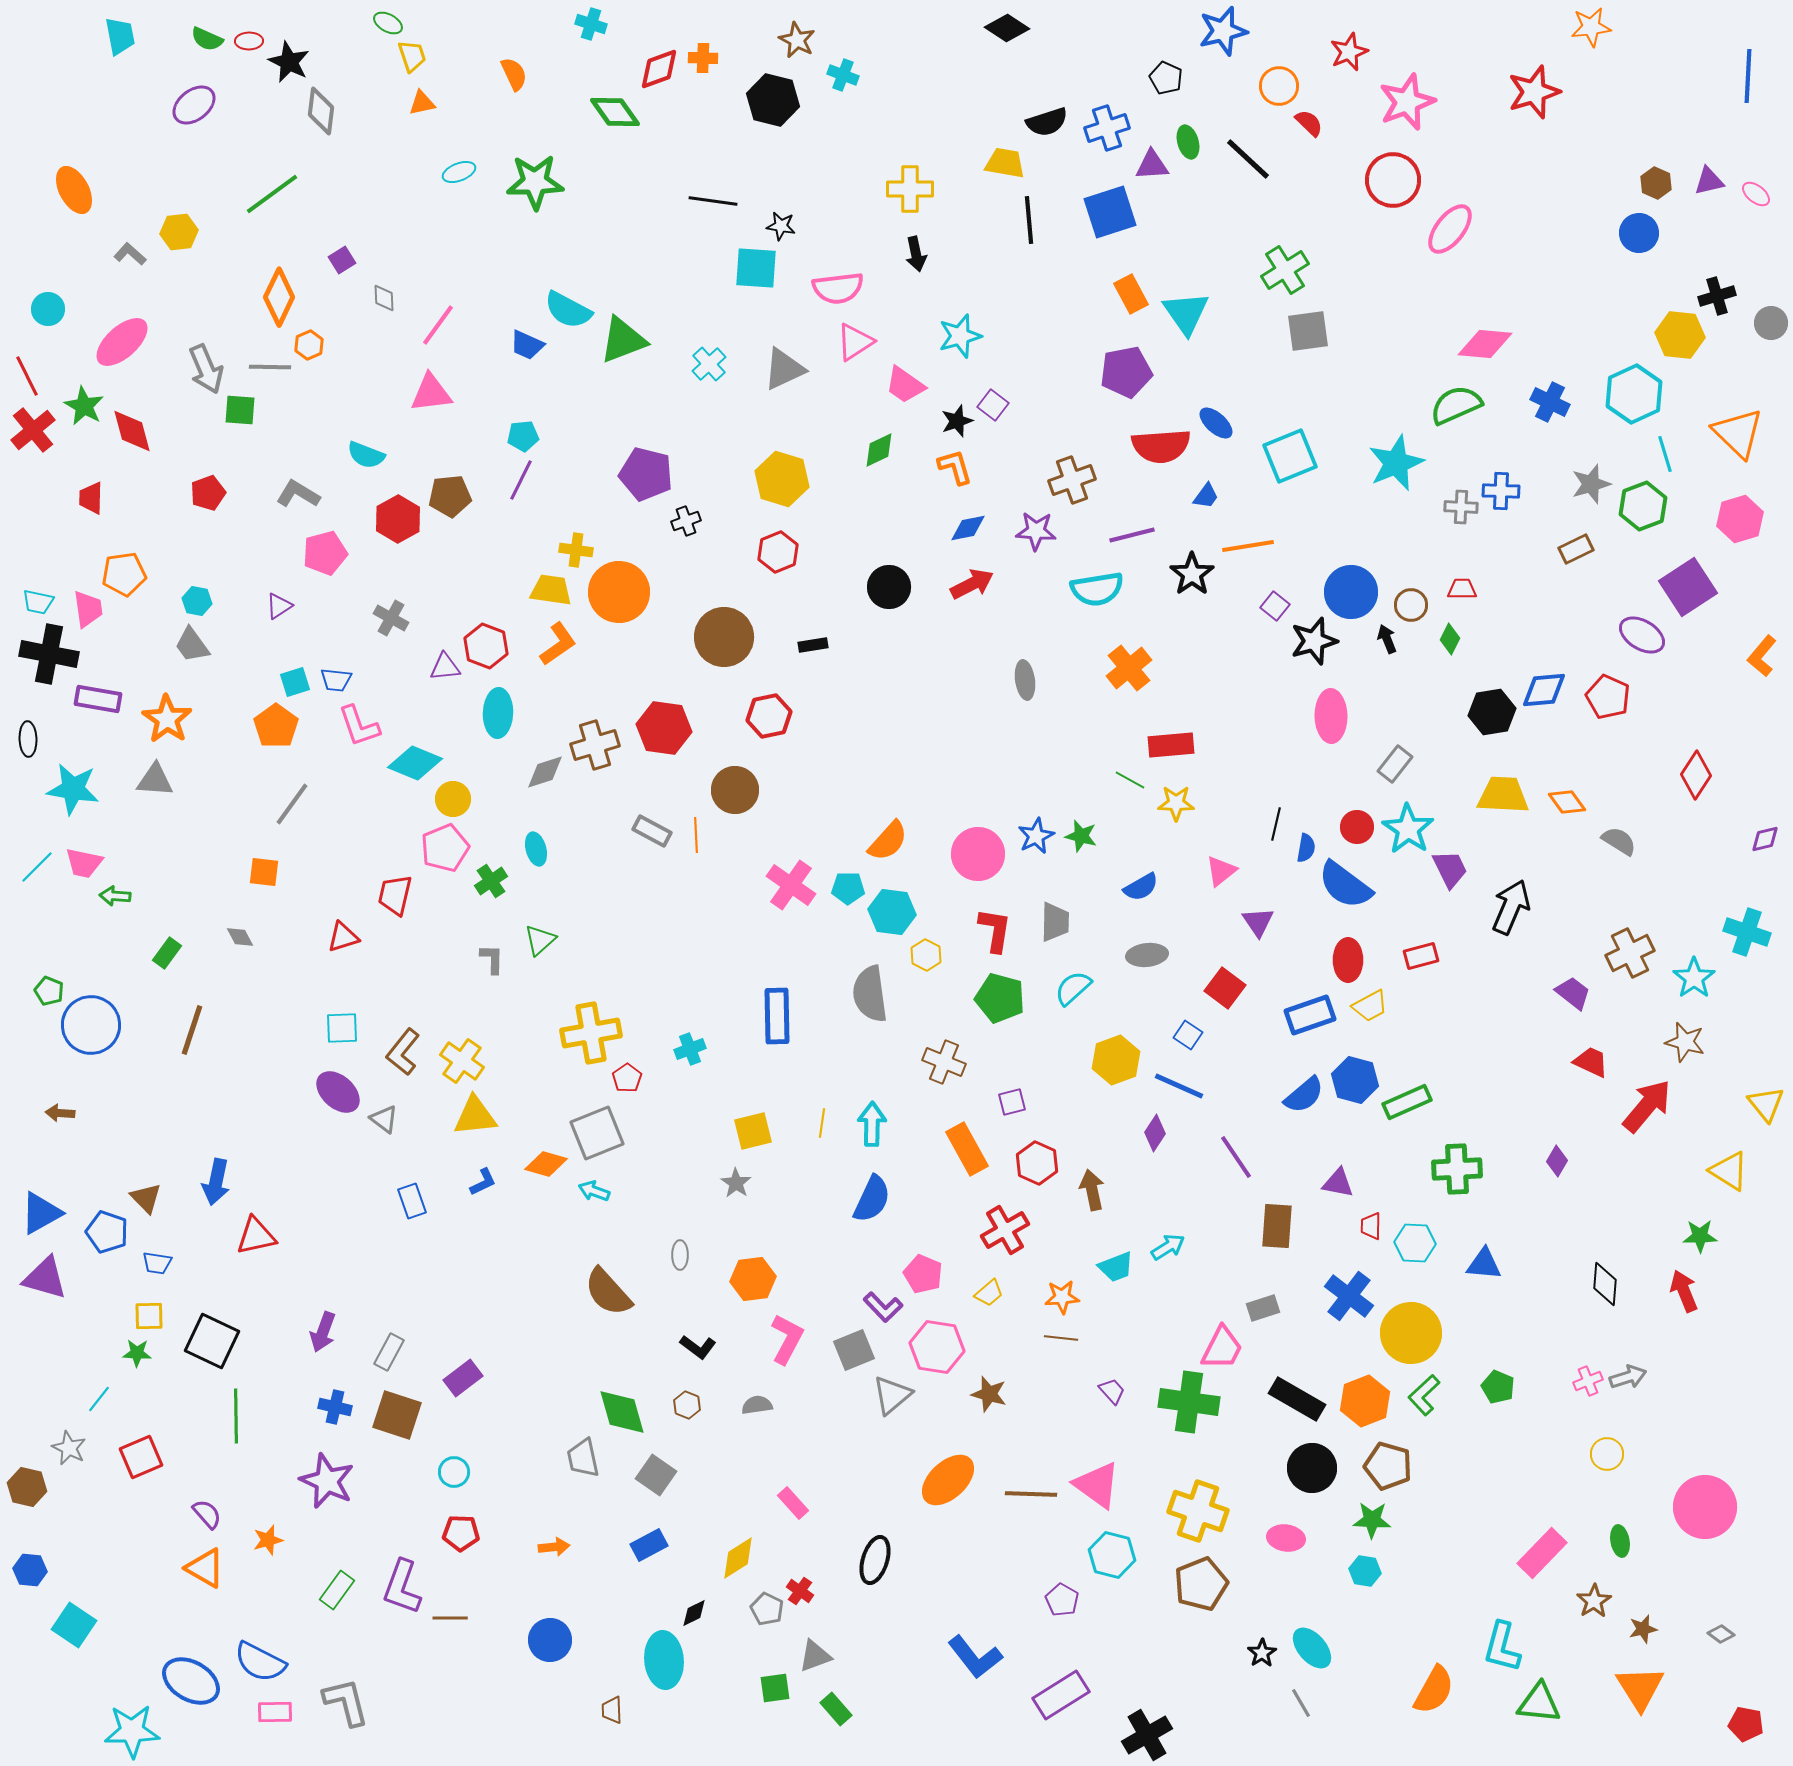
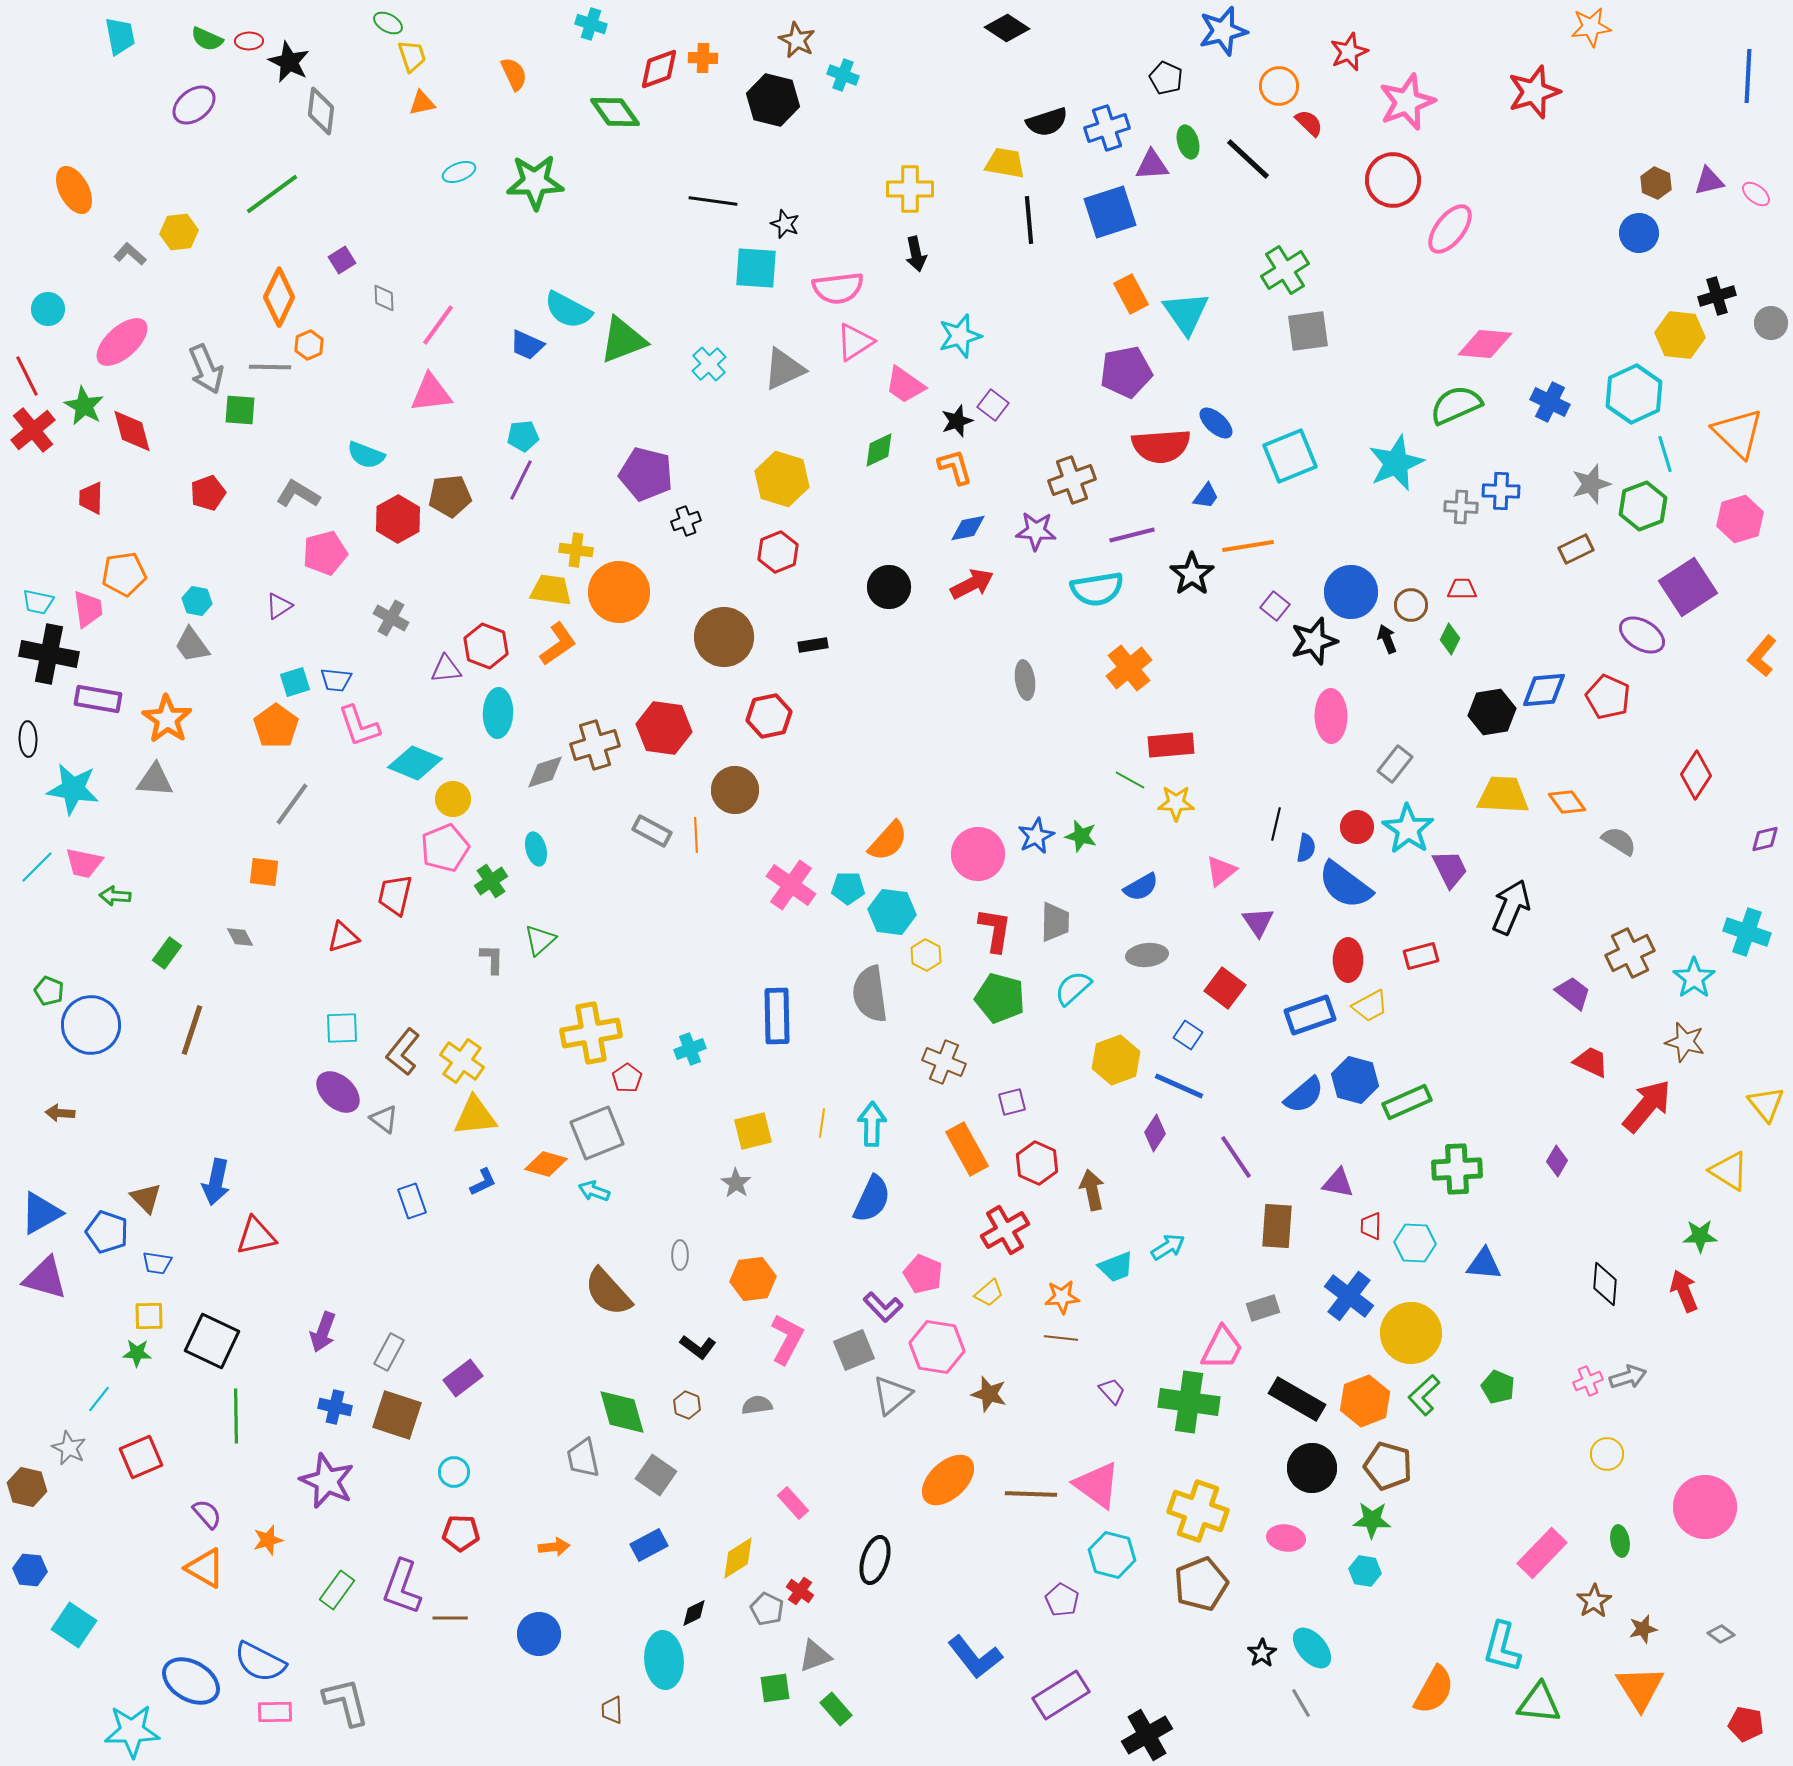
black star at (781, 226): moved 4 px right, 2 px up; rotated 12 degrees clockwise
purple triangle at (445, 667): moved 1 px right, 2 px down
blue circle at (550, 1640): moved 11 px left, 6 px up
